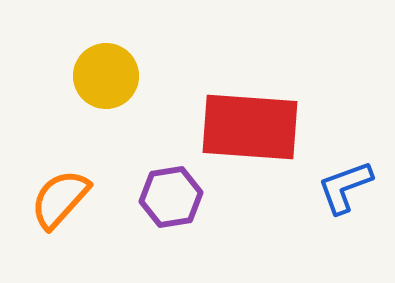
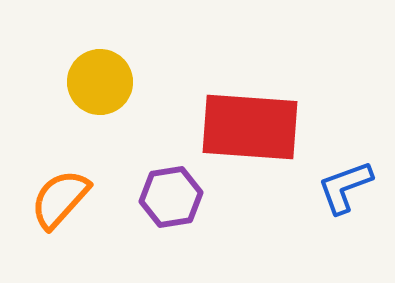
yellow circle: moved 6 px left, 6 px down
